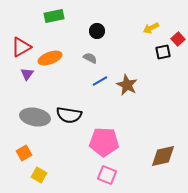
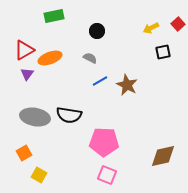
red square: moved 15 px up
red triangle: moved 3 px right, 3 px down
